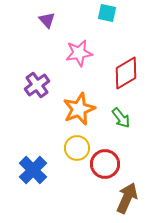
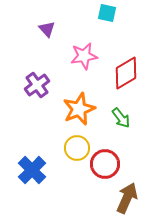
purple triangle: moved 9 px down
pink star: moved 5 px right, 3 px down
blue cross: moved 1 px left
